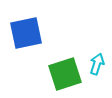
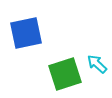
cyan arrow: rotated 65 degrees counterclockwise
